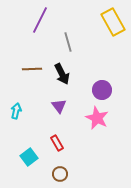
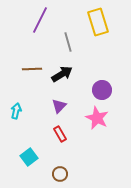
yellow rectangle: moved 15 px left; rotated 12 degrees clockwise
black arrow: rotated 95 degrees counterclockwise
purple triangle: rotated 21 degrees clockwise
red rectangle: moved 3 px right, 9 px up
